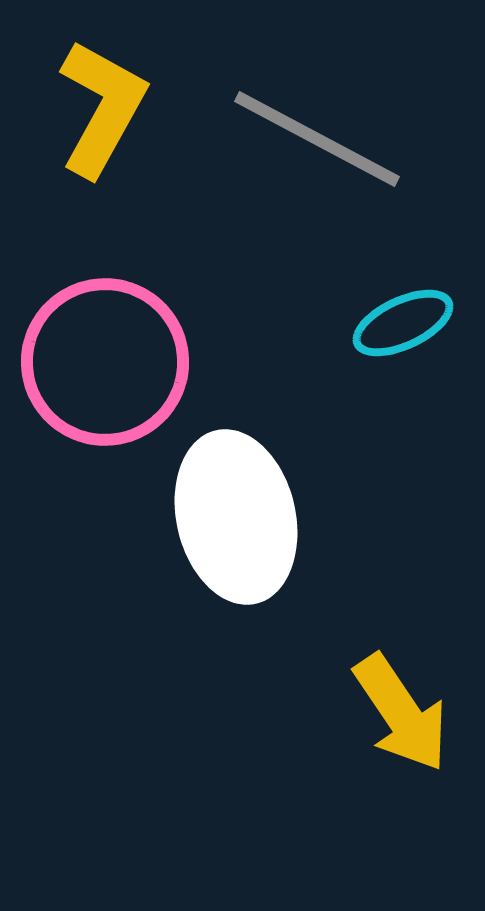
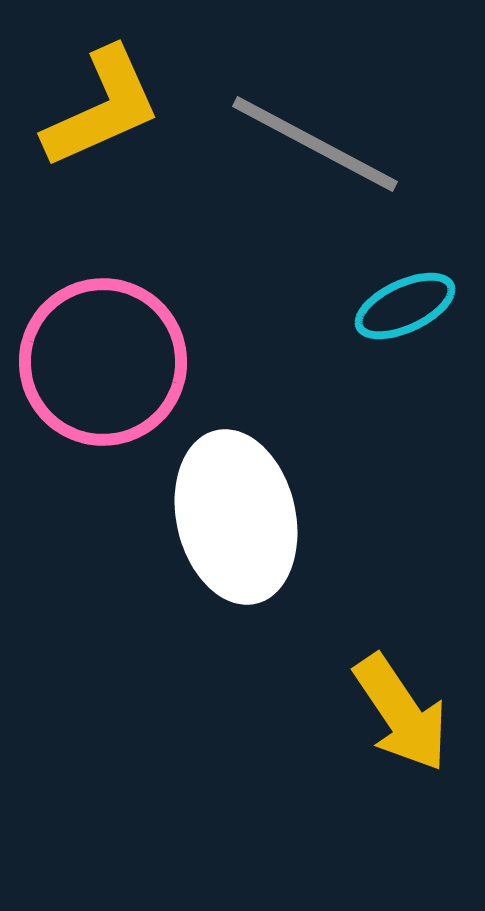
yellow L-shape: rotated 37 degrees clockwise
gray line: moved 2 px left, 5 px down
cyan ellipse: moved 2 px right, 17 px up
pink circle: moved 2 px left
